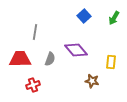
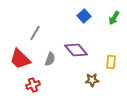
gray line: moved 1 px down; rotated 21 degrees clockwise
red trapezoid: rotated 135 degrees counterclockwise
brown star: moved 1 px up; rotated 16 degrees counterclockwise
